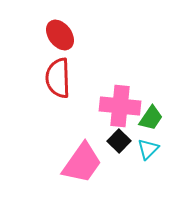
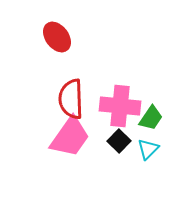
red ellipse: moved 3 px left, 2 px down
red semicircle: moved 13 px right, 21 px down
pink trapezoid: moved 12 px left, 26 px up
